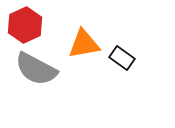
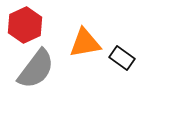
orange triangle: moved 1 px right, 1 px up
gray semicircle: rotated 81 degrees counterclockwise
